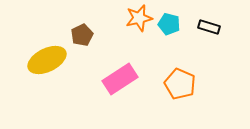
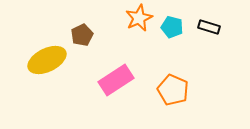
orange star: rotated 12 degrees counterclockwise
cyan pentagon: moved 3 px right, 3 px down
pink rectangle: moved 4 px left, 1 px down
orange pentagon: moved 7 px left, 6 px down
